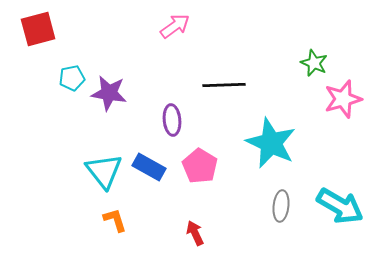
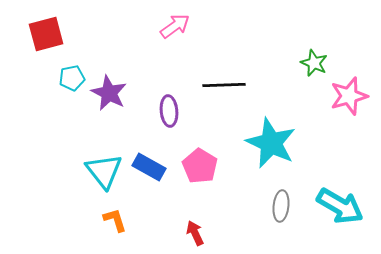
red square: moved 8 px right, 5 px down
purple star: rotated 18 degrees clockwise
pink star: moved 6 px right, 3 px up
purple ellipse: moved 3 px left, 9 px up
